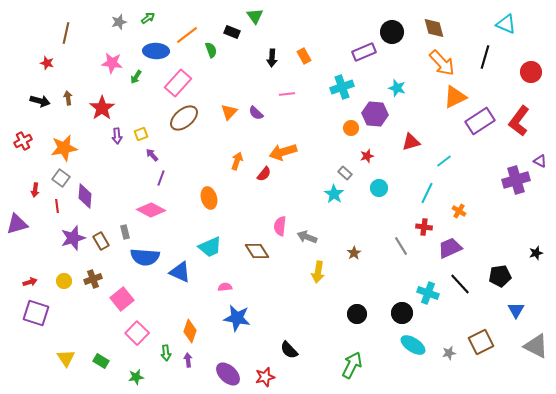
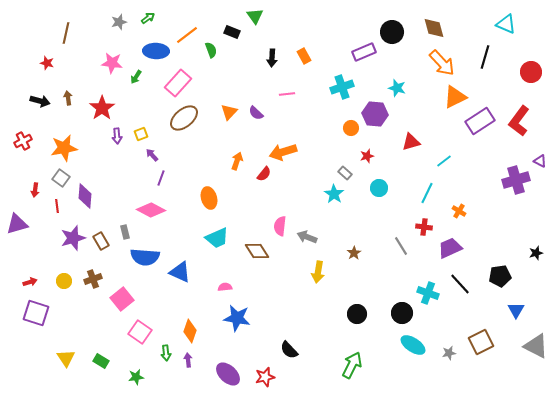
cyan trapezoid at (210, 247): moved 7 px right, 9 px up
pink square at (137, 333): moved 3 px right, 1 px up; rotated 10 degrees counterclockwise
